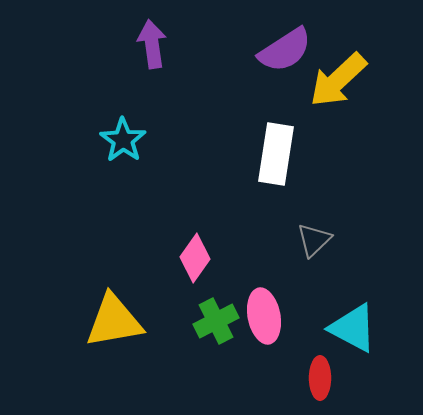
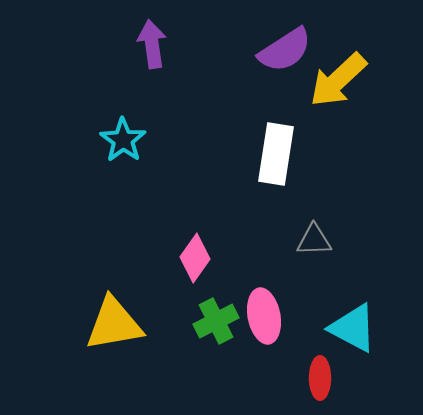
gray triangle: rotated 42 degrees clockwise
yellow triangle: moved 3 px down
